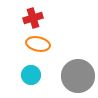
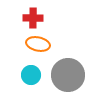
red cross: rotated 18 degrees clockwise
gray circle: moved 10 px left, 1 px up
